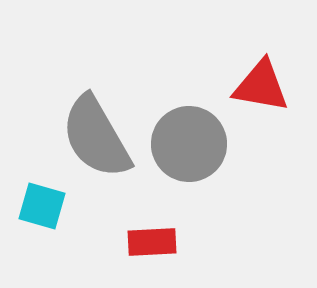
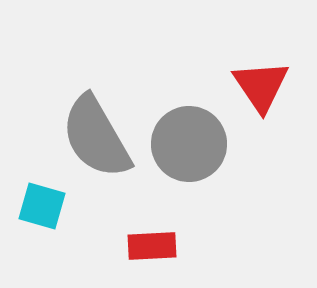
red triangle: rotated 46 degrees clockwise
red rectangle: moved 4 px down
